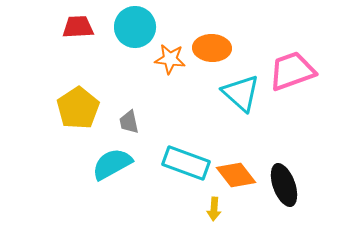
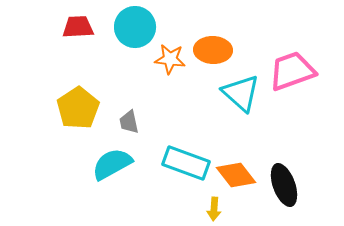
orange ellipse: moved 1 px right, 2 px down
